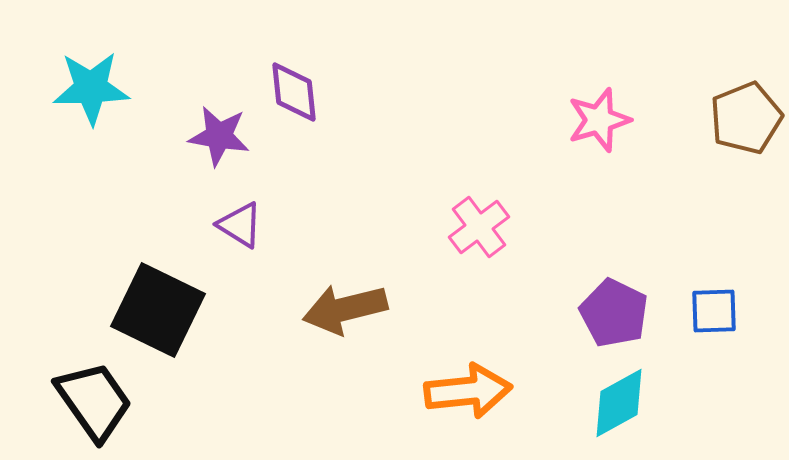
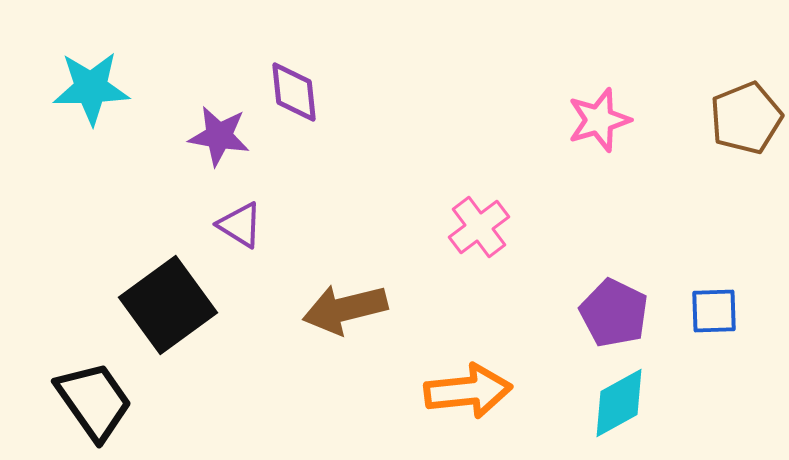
black square: moved 10 px right, 5 px up; rotated 28 degrees clockwise
